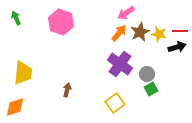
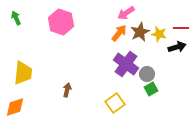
red line: moved 1 px right, 3 px up
purple cross: moved 6 px right
